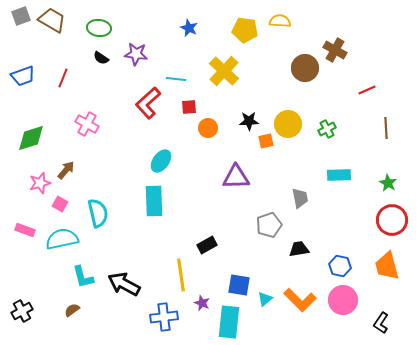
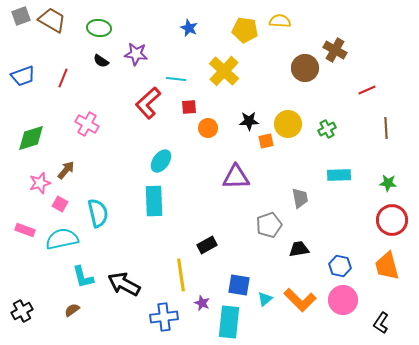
black semicircle at (101, 58): moved 3 px down
green star at (388, 183): rotated 24 degrees counterclockwise
